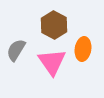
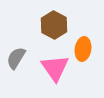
gray semicircle: moved 8 px down
pink triangle: moved 3 px right, 6 px down
